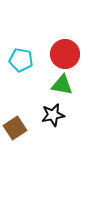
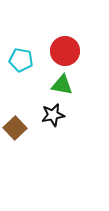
red circle: moved 3 px up
brown square: rotated 10 degrees counterclockwise
